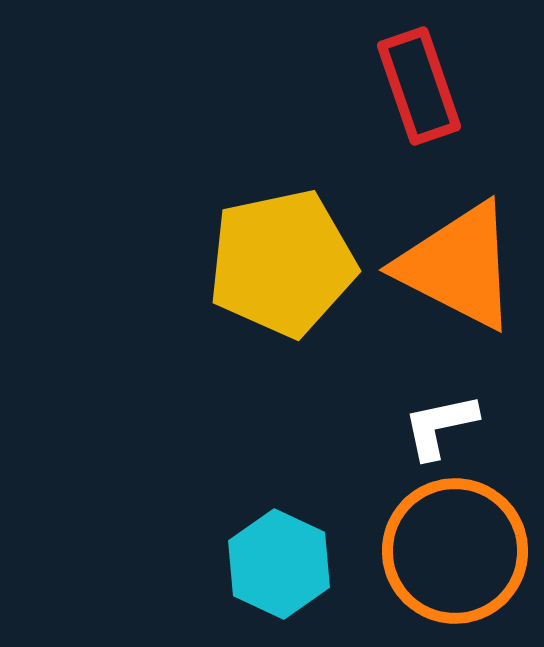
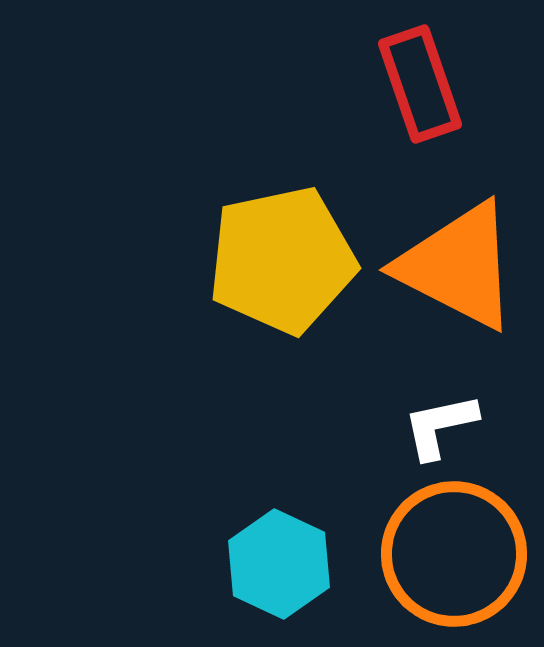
red rectangle: moved 1 px right, 2 px up
yellow pentagon: moved 3 px up
orange circle: moved 1 px left, 3 px down
